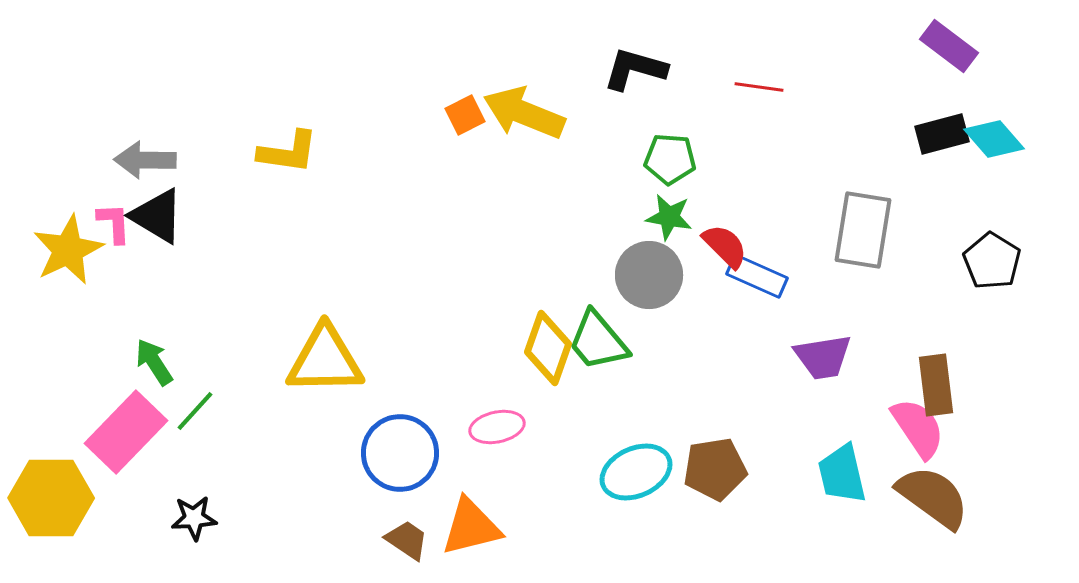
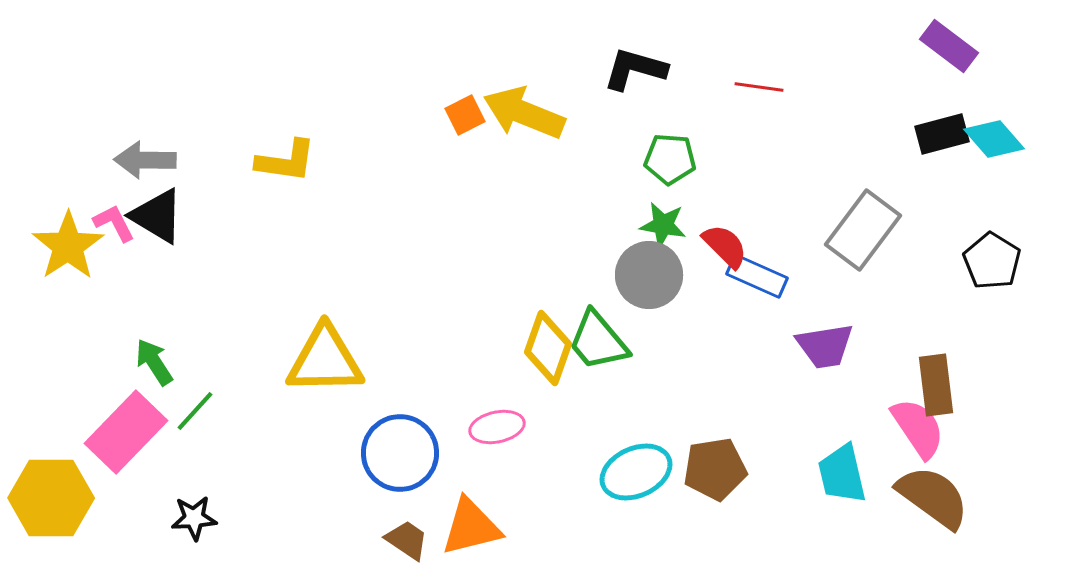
yellow L-shape: moved 2 px left, 9 px down
green star: moved 6 px left, 8 px down
pink L-shape: rotated 24 degrees counterclockwise
gray rectangle: rotated 28 degrees clockwise
yellow star: moved 4 px up; rotated 8 degrees counterclockwise
purple trapezoid: moved 2 px right, 11 px up
